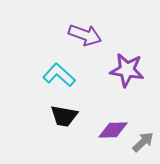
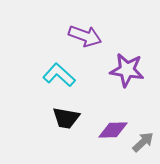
purple arrow: moved 1 px down
black trapezoid: moved 2 px right, 2 px down
